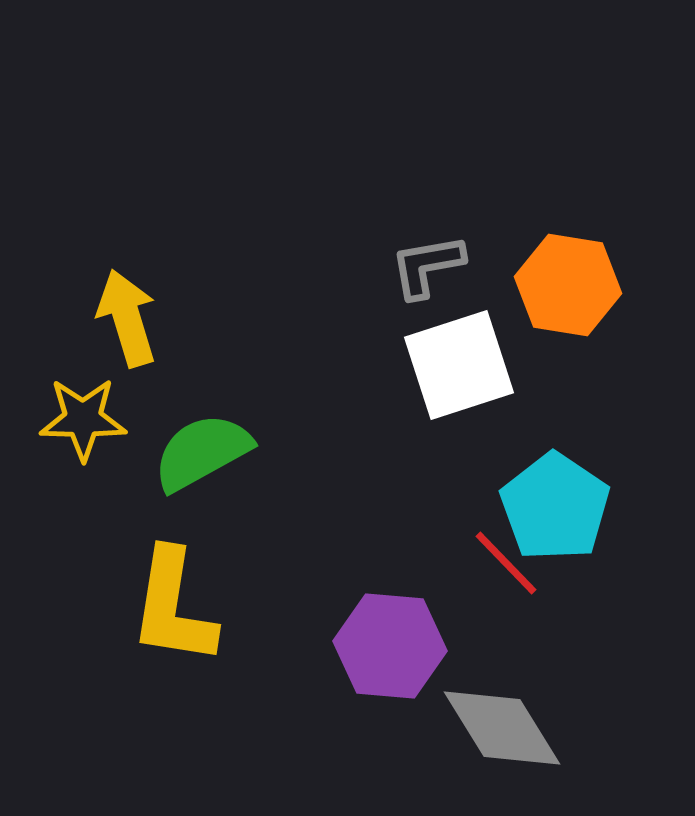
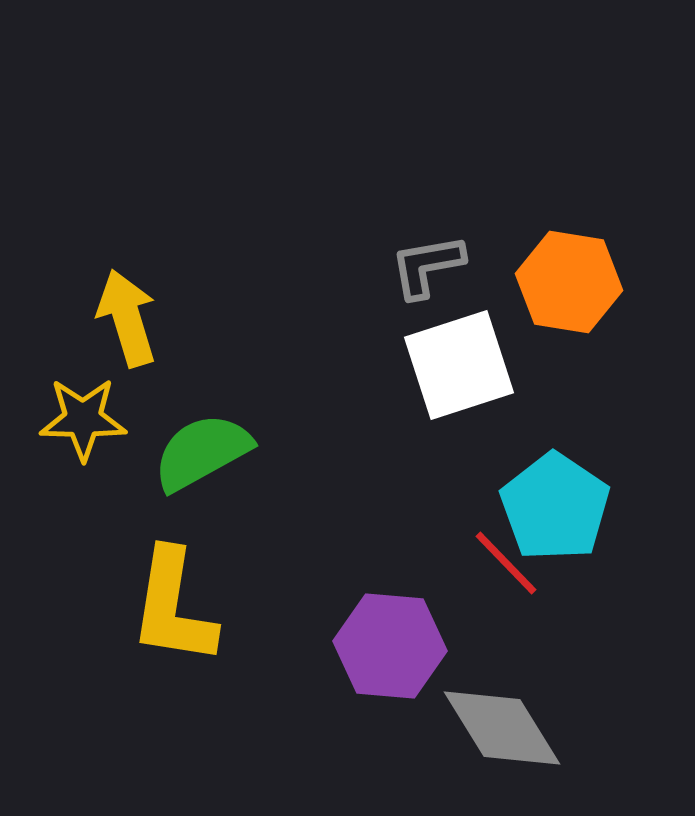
orange hexagon: moved 1 px right, 3 px up
